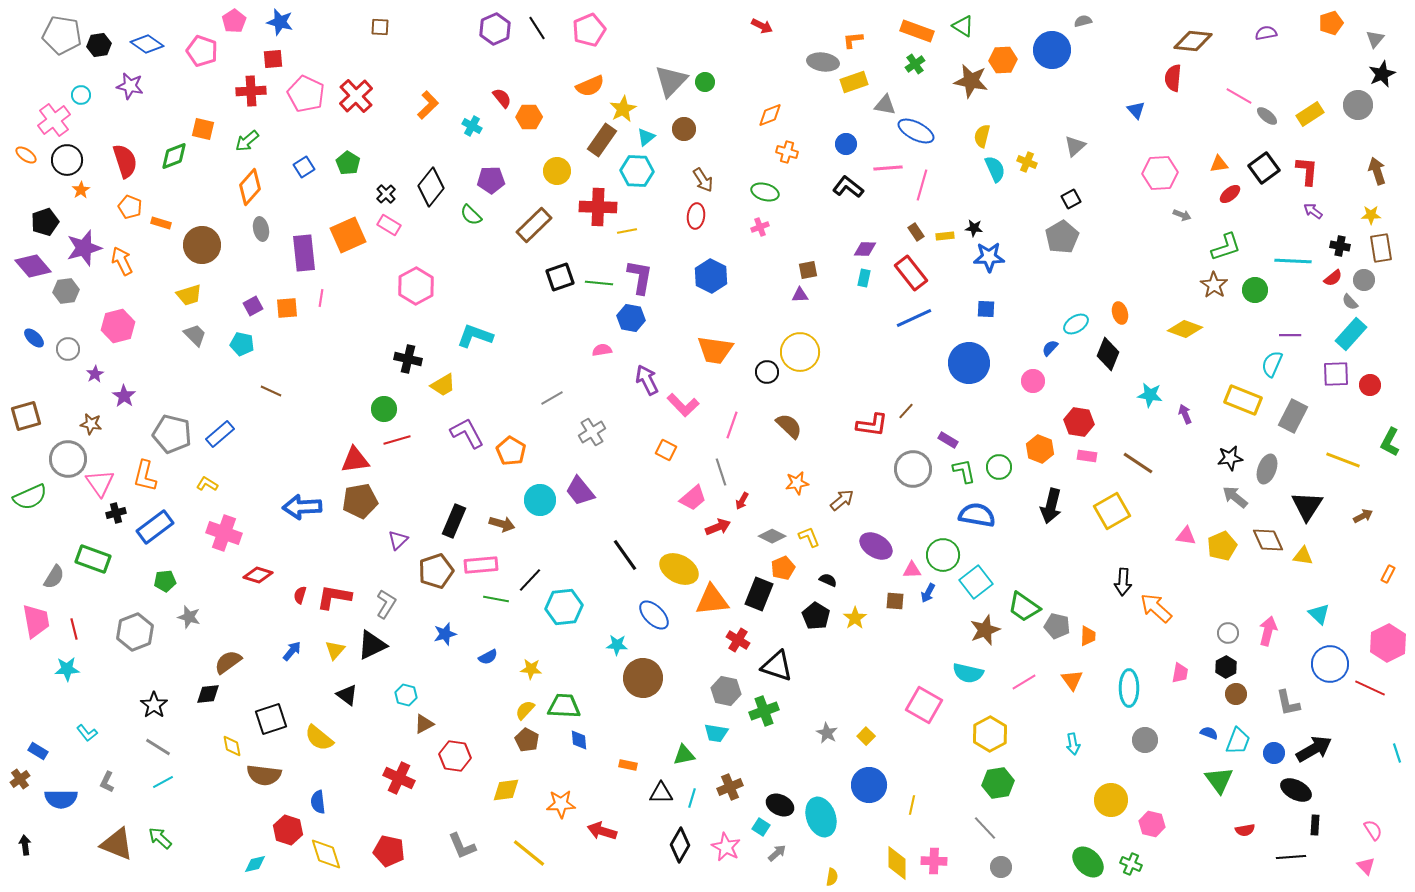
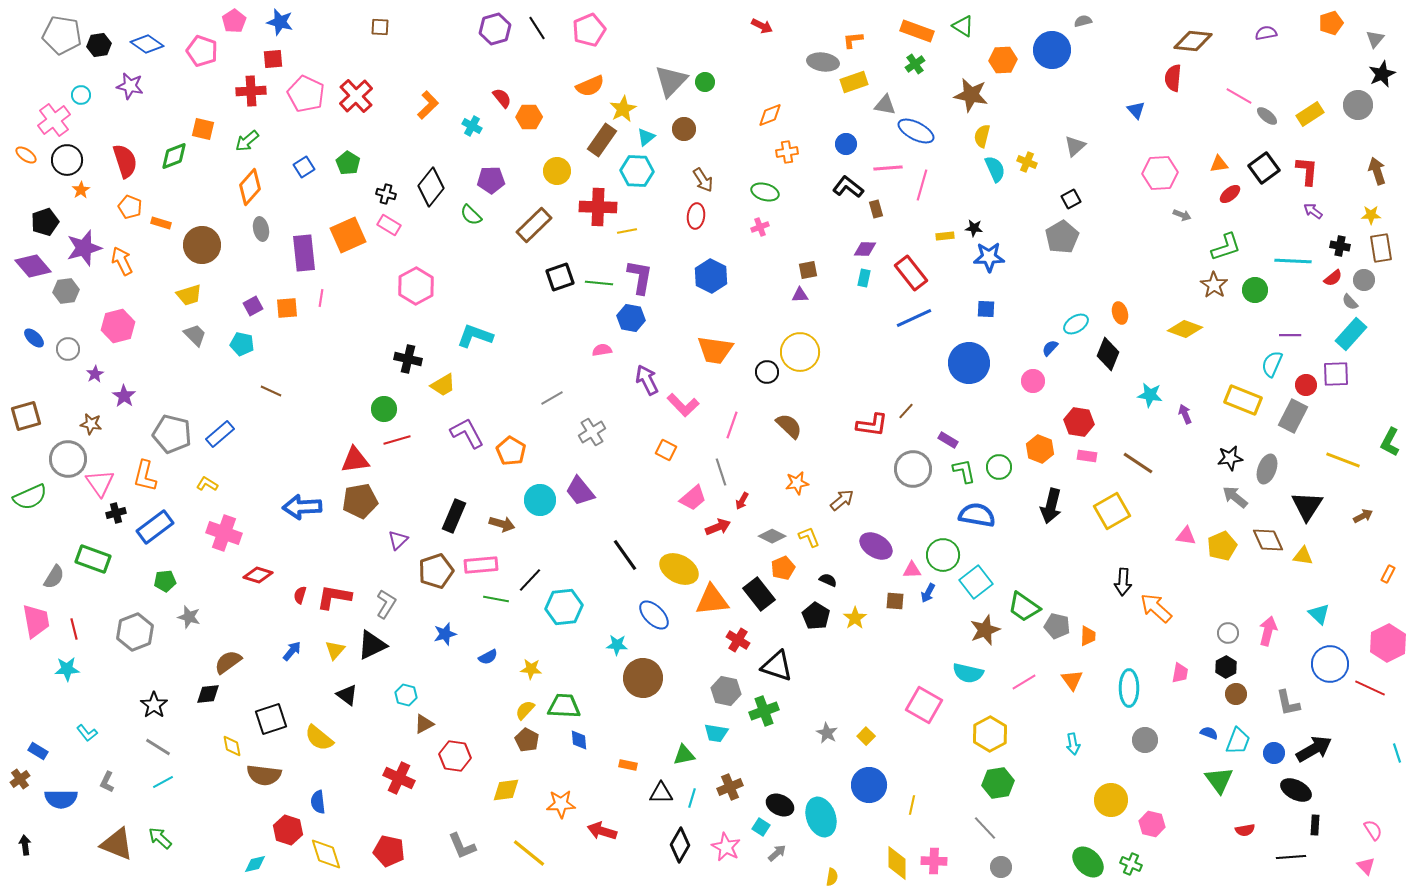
purple hexagon at (495, 29): rotated 8 degrees clockwise
brown star at (971, 81): moved 14 px down
orange cross at (787, 152): rotated 25 degrees counterclockwise
black cross at (386, 194): rotated 30 degrees counterclockwise
brown rectangle at (916, 232): moved 40 px left, 23 px up; rotated 18 degrees clockwise
red circle at (1370, 385): moved 64 px left
black rectangle at (454, 521): moved 5 px up
black rectangle at (759, 594): rotated 60 degrees counterclockwise
